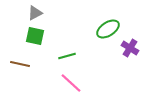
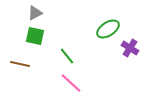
green line: rotated 66 degrees clockwise
